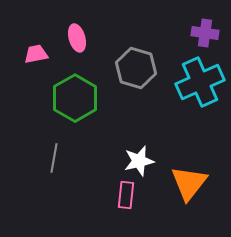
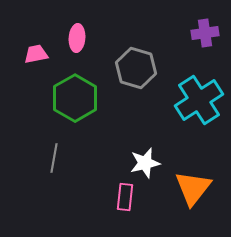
purple cross: rotated 16 degrees counterclockwise
pink ellipse: rotated 20 degrees clockwise
cyan cross: moved 1 px left, 18 px down; rotated 9 degrees counterclockwise
white star: moved 6 px right, 2 px down
orange triangle: moved 4 px right, 5 px down
pink rectangle: moved 1 px left, 2 px down
